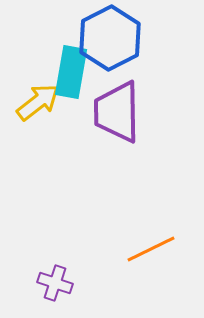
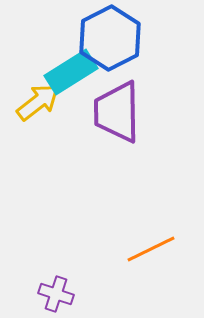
cyan rectangle: rotated 48 degrees clockwise
purple cross: moved 1 px right, 11 px down
